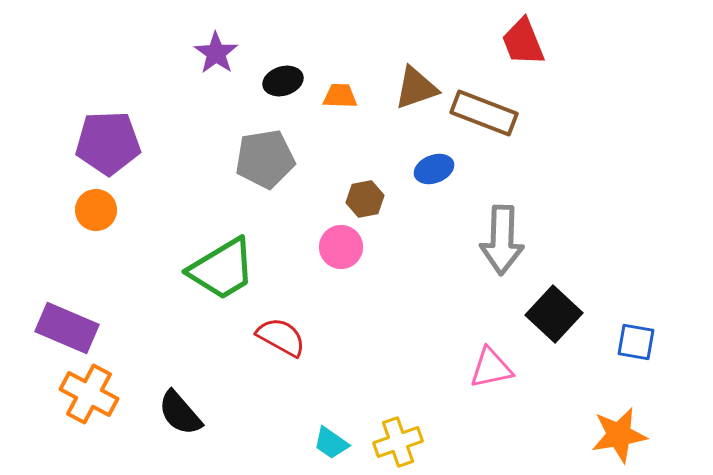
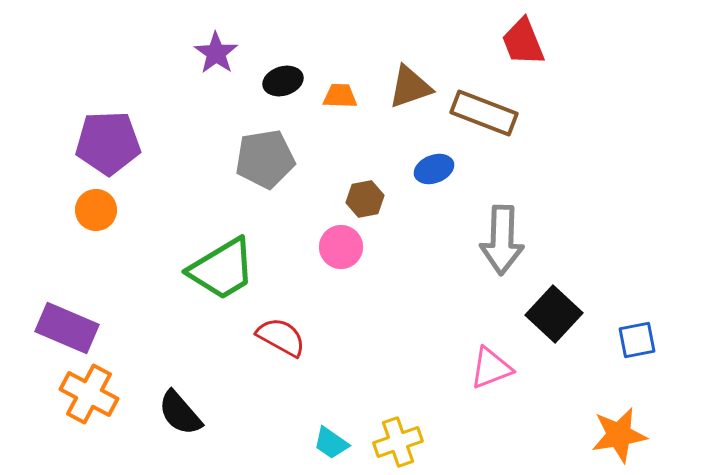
brown triangle: moved 6 px left, 1 px up
blue square: moved 1 px right, 2 px up; rotated 21 degrees counterclockwise
pink triangle: rotated 9 degrees counterclockwise
